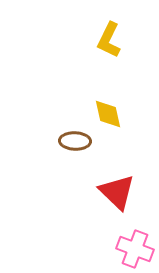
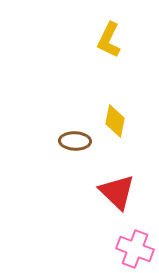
yellow diamond: moved 7 px right, 7 px down; rotated 24 degrees clockwise
